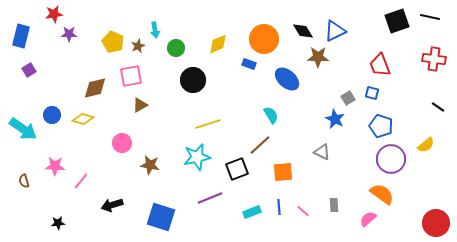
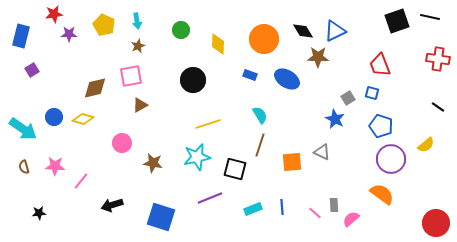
cyan arrow at (155, 30): moved 18 px left, 9 px up
yellow pentagon at (113, 42): moved 9 px left, 17 px up
yellow diamond at (218, 44): rotated 65 degrees counterclockwise
green circle at (176, 48): moved 5 px right, 18 px up
red cross at (434, 59): moved 4 px right
blue rectangle at (249, 64): moved 1 px right, 11 px down
purple square at (29, 70): moved 3 px right
blue ellipse at (287, 79): rotated 10 degrees counterclockwise
blue circle at (52, 115): moved 2 px right, 2 px down
cyan semicircle at (271, 115): moved 11 px left
brown line at (260, 145): rotated 30 degrees counterclockwise
brown star at (150, 165): moved 3 px right, 2 px up
black square at (237, 169): moved 2 px left; rotated 35 degrees clockwise
orange square at (283, 172): moved 9 px right, 10 px up
brown semicircle at (24, 181): moved 14 px up
blue line at (279, 207): moved 3 px right
pink line at (303, 211): moved 12 px right, 2 px down
cyan rectangle at (252, 212): moved 1 px right, 3 px up
pink semicircle at (368, 219): moved 17 px left
black star at (58, 223): moved 19 px left, 10 px up
